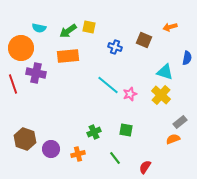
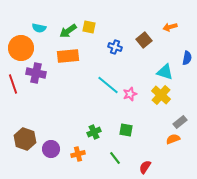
brown square: rotated 28 degrees clockwise
